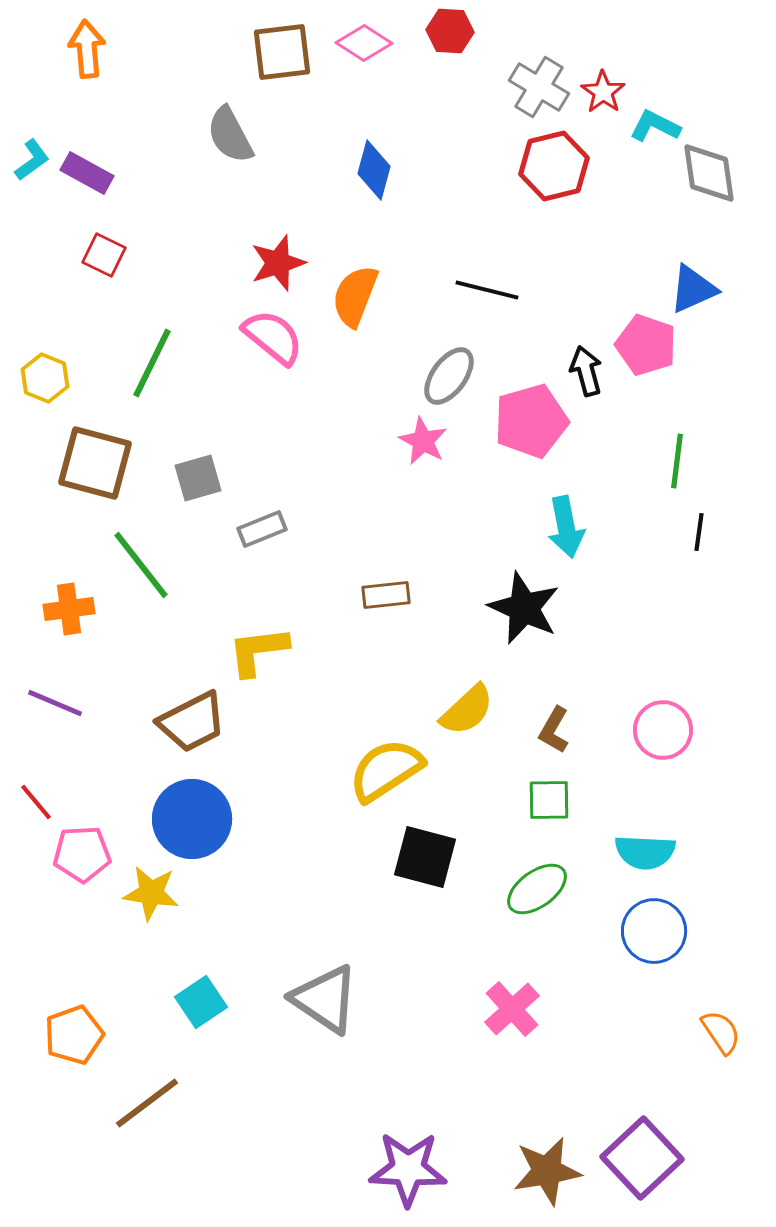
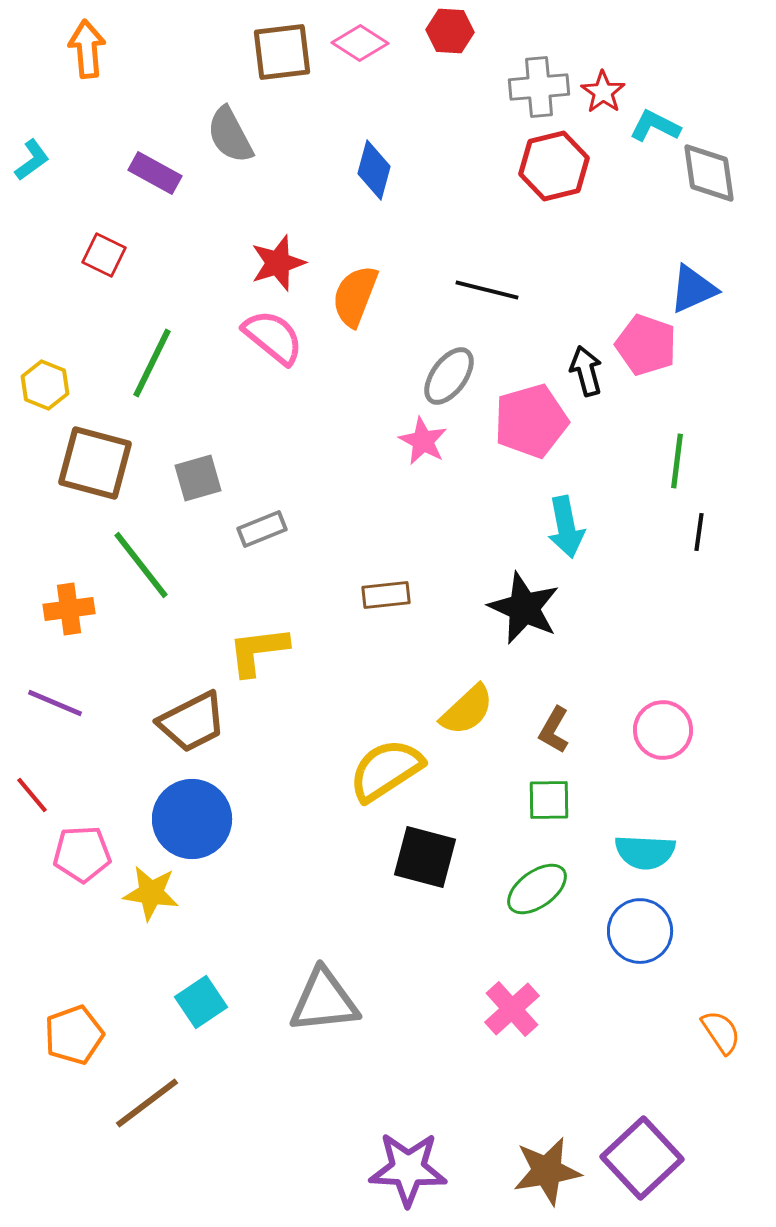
pink diamond at (364, 43): moved 4 px left
gray cross at (539, 87): rotated 36 degrees counterclockwise
purple rectangle at (87, 173): moved 68 px right
yellow hexagon at (45, 378): moved 7 px down
red line at (36, 802): moved 4 px left, 7 px up
blue circle at (654, 931): moved 14 px left
gray triangle at (325, 999): moved 1 px left, 2 px down; rotated 40 degrees counterclockwise
